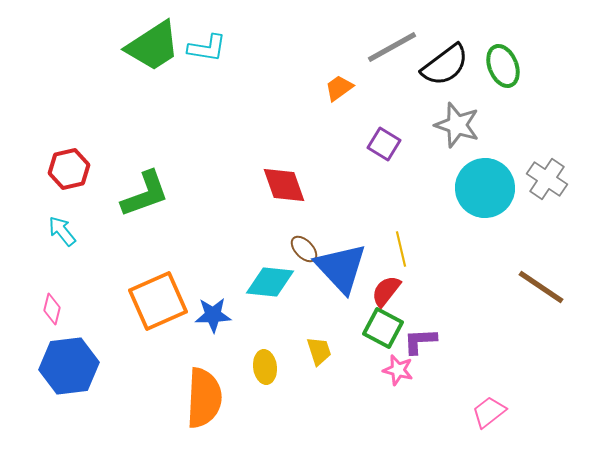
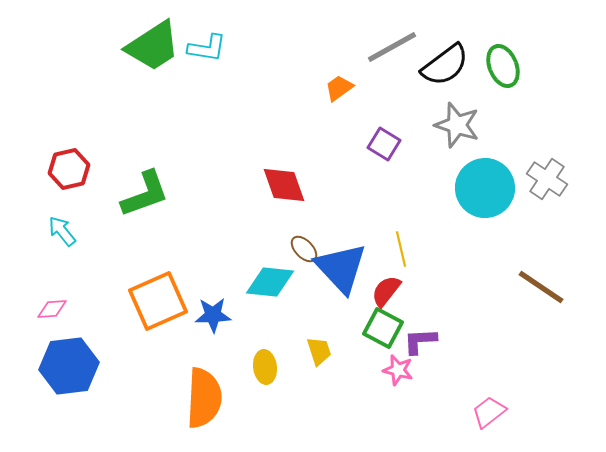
pink diamond: rotated 72 degrees clockwise
